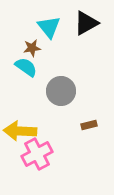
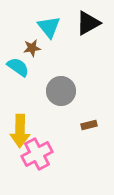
black triangle: moved 2 px right
cyan semicircle: moved 8 px left
yellow arrow: rotated 92 degrees counterclockwise
